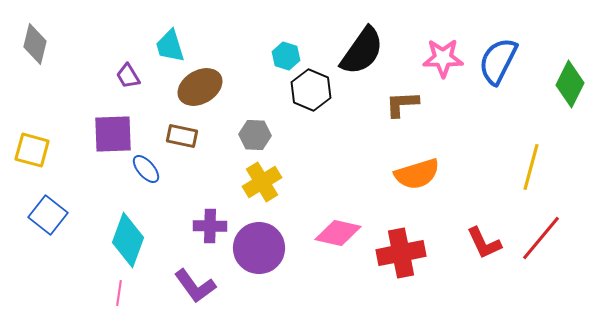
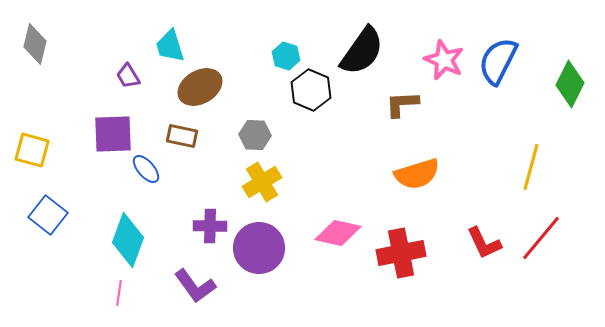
pink star: moved 1 px right, 2 px down; rotated 24 degrees clockwise
